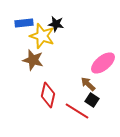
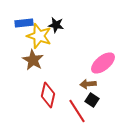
black star: moved 1 px down
yellow star: moved 3 px left
brown star: rotated 15 degrees clockwise
brown arrow: rotated 49 degrees counterclockwise
red line: rotated 25 degrees clockwise
